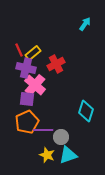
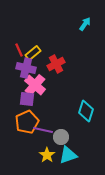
purple line: rotated 12 degrees clockwise
yellow star: rotated 14 degrees clockwise
